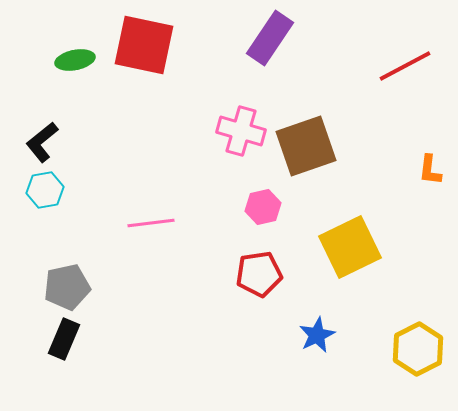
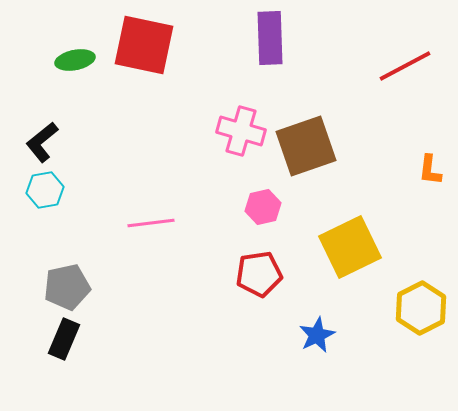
purple rectangle: rotated 36 degrees counterclockwise
yellow hexagon: moved 3 px right, 41 px up
